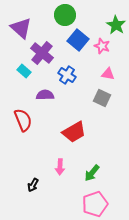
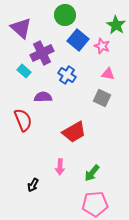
purple cross: rotated 25 degrees clockwise
purple semicircle: moved 2 px left, 2 px down
pink pentagon: rotated 15 degrees clockwise
